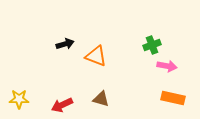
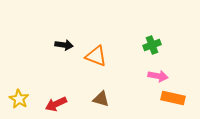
black arrow: moved 1 px left, 1 px down; rotated 24 degrees clockwise
pink arrow: moved 9 px left, 10 px down
yellow star: rotated 30 degrees clockwise
red arrow: moved 6 px left, 1 px up
